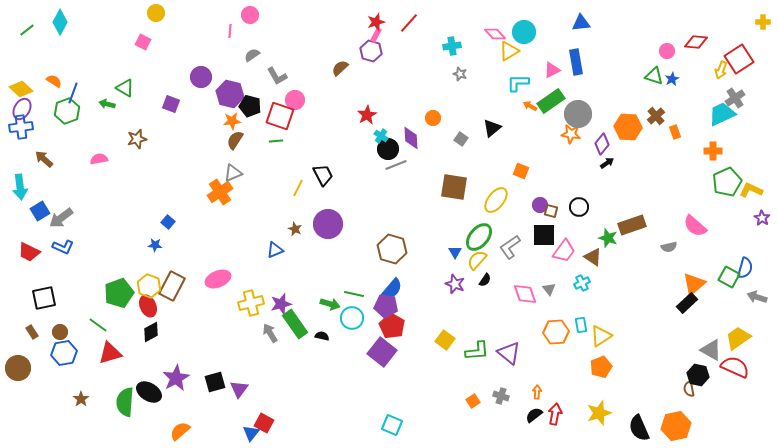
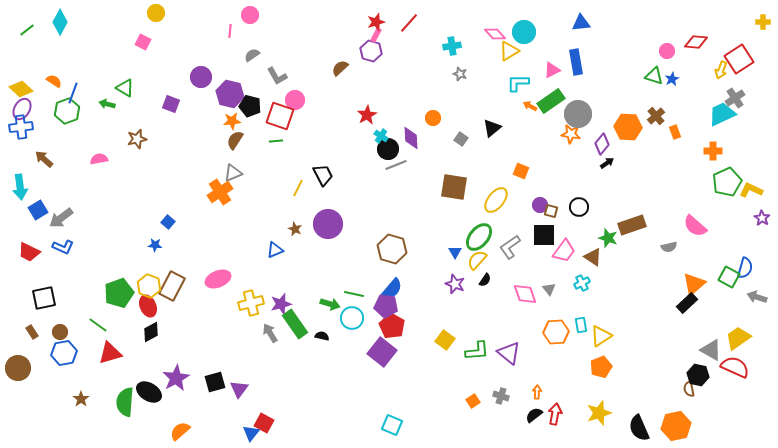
blue square at (40, 211): moved 2 px left, 1 px up
